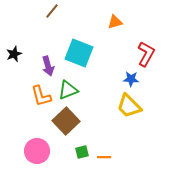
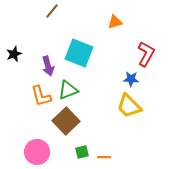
pink circle: moved 1 px down
